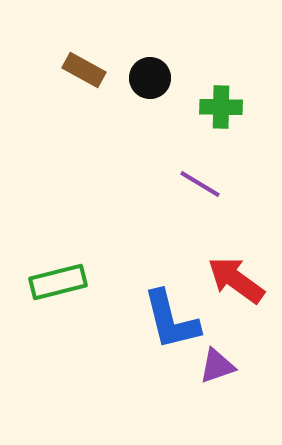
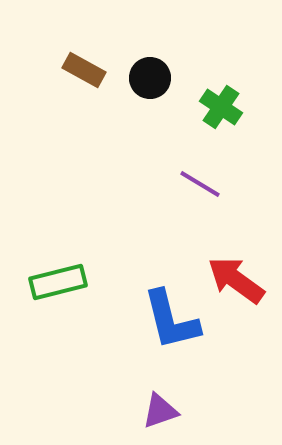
green cross: rotated 33 degrees clockwise
purple triangle: moved 57 px left, 45 px down
